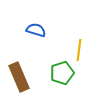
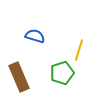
blue semicircle: moved 1 px left, 6 px down
yellow line: rotated 10 degrees clockwise
